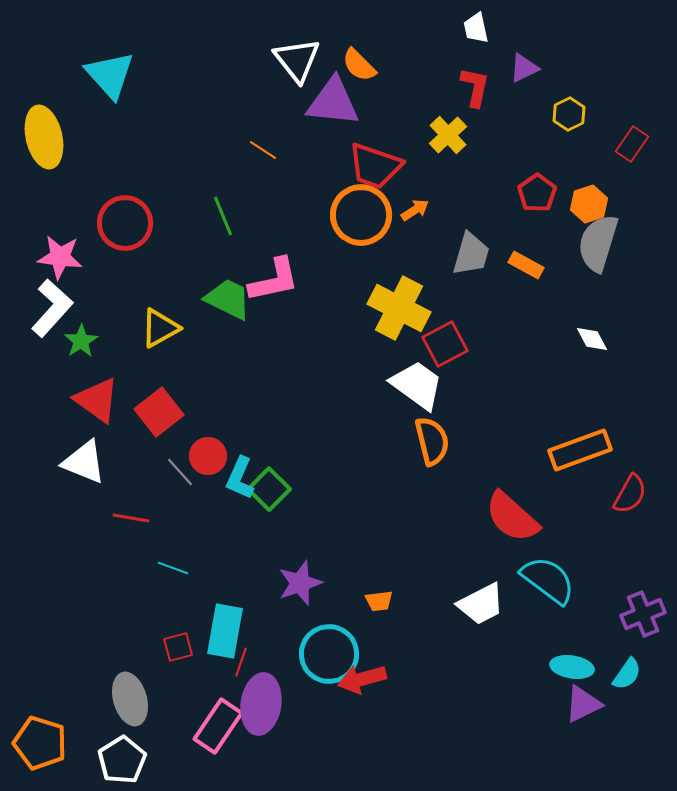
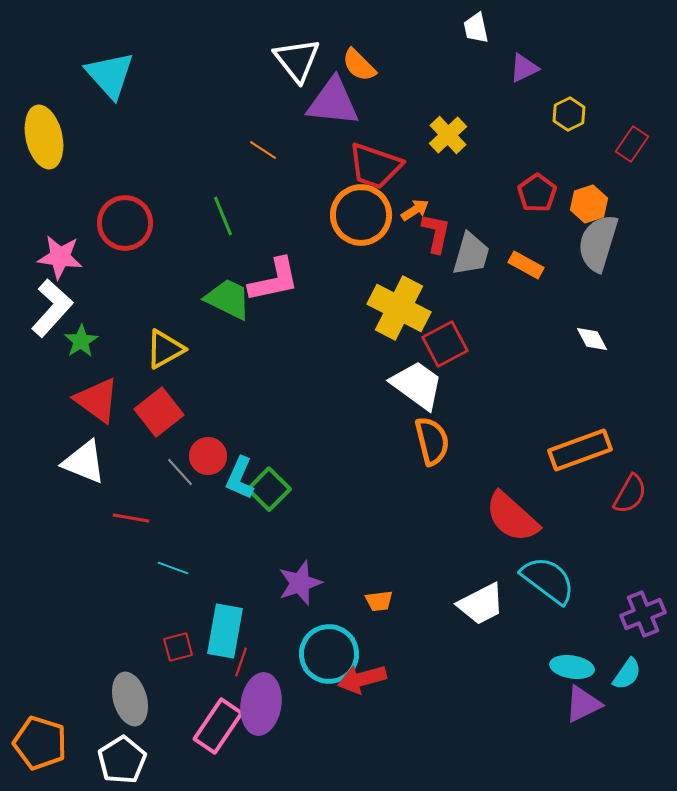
red L-shape at (475, 87): moved 39 px left, 146 px down
yellow triangle at (160, 328): moved 5 px right, 21 px down
